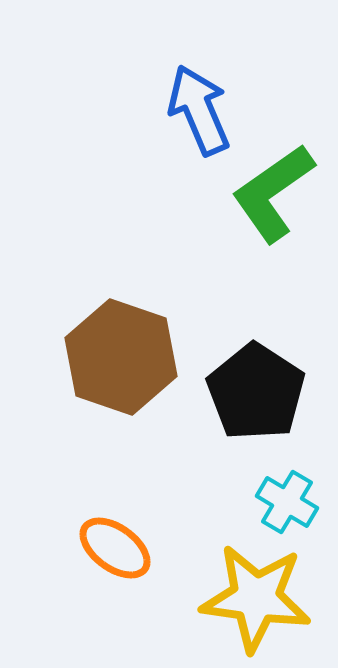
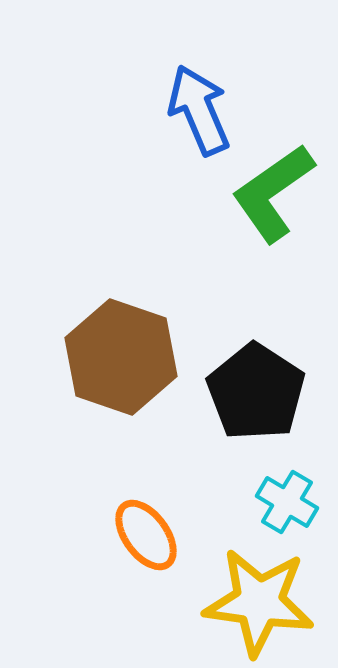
orange ellipse: moved 31 px right, 13 px up; rotated 18 degrees clockwise
yellow star: moved 3 px right, 4 px down
